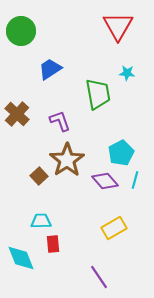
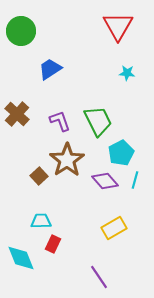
green trapezoid: moved 27 px down; rotated 16 degrees counterclockwise
red rectangle: rotated 30 degrees clockwise
